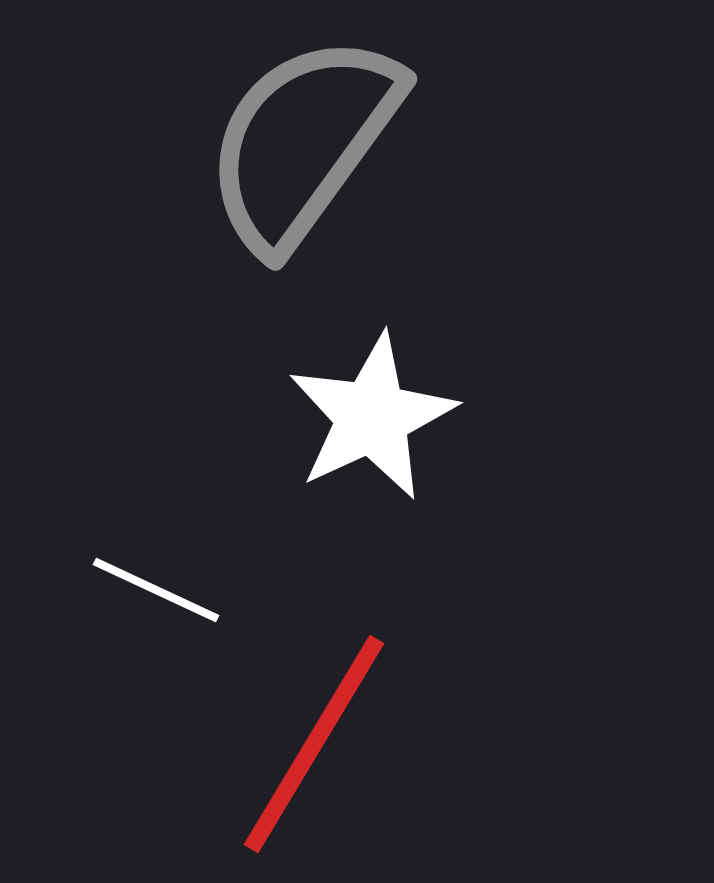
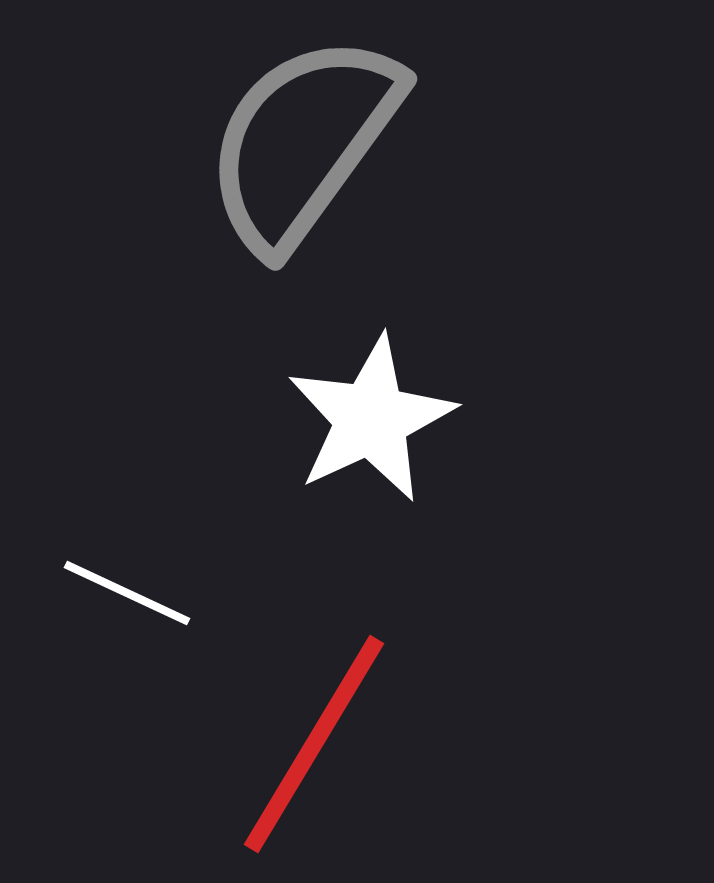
white star: moved 1 px left, 2 px down
white line: moved 29 px left, 3 px down
